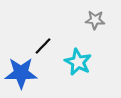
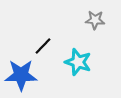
cyan star: rotated 8 degrees counterclockwise
blue star: moved 2 px down
